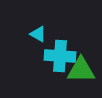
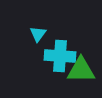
cyan triangle: rotated 36 degrees clockwise
